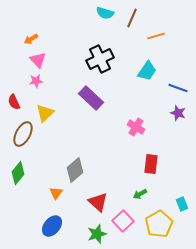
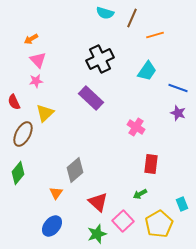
orange line: moved 1 px left, 1 px up
